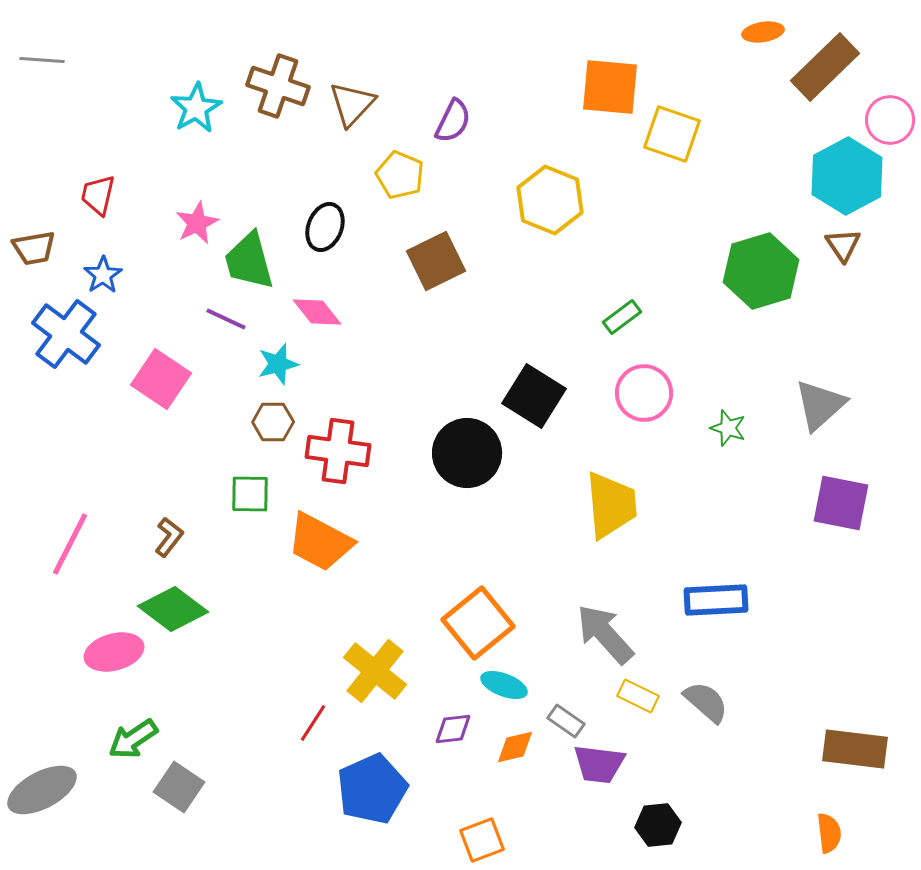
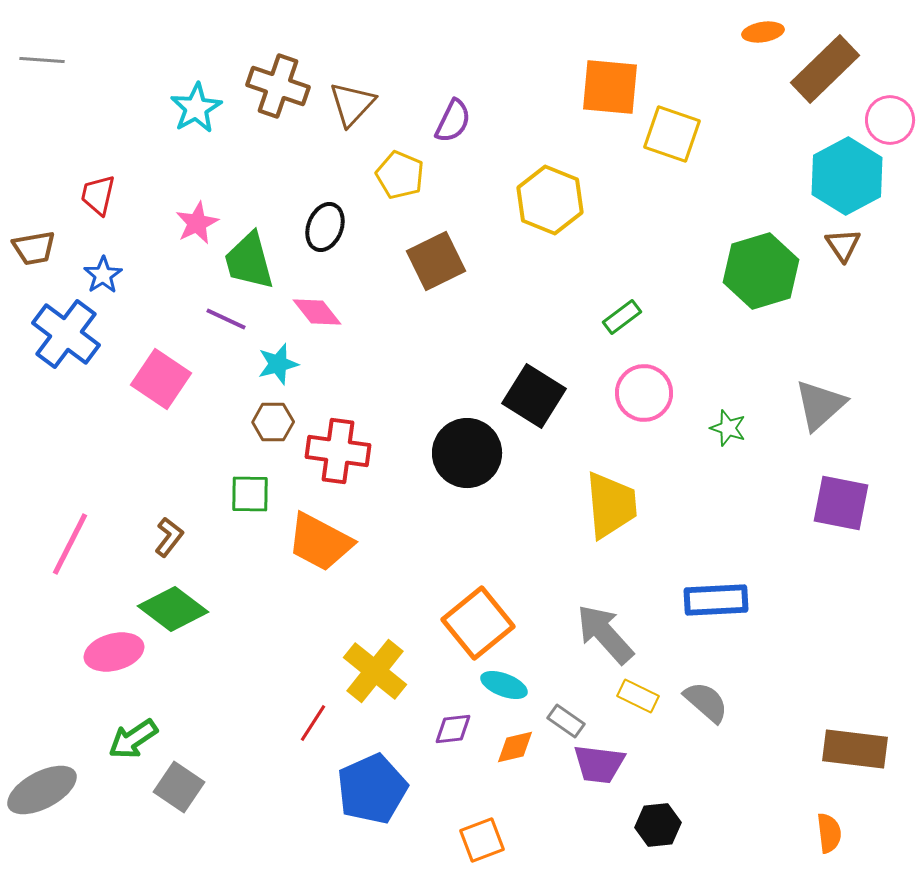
brown rectangle at (825, 67): moved 2 px down
